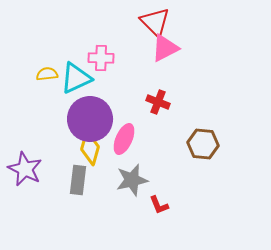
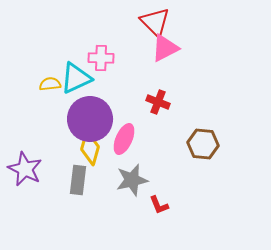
yellow semicircle: moved 3 px right, 10 px down
